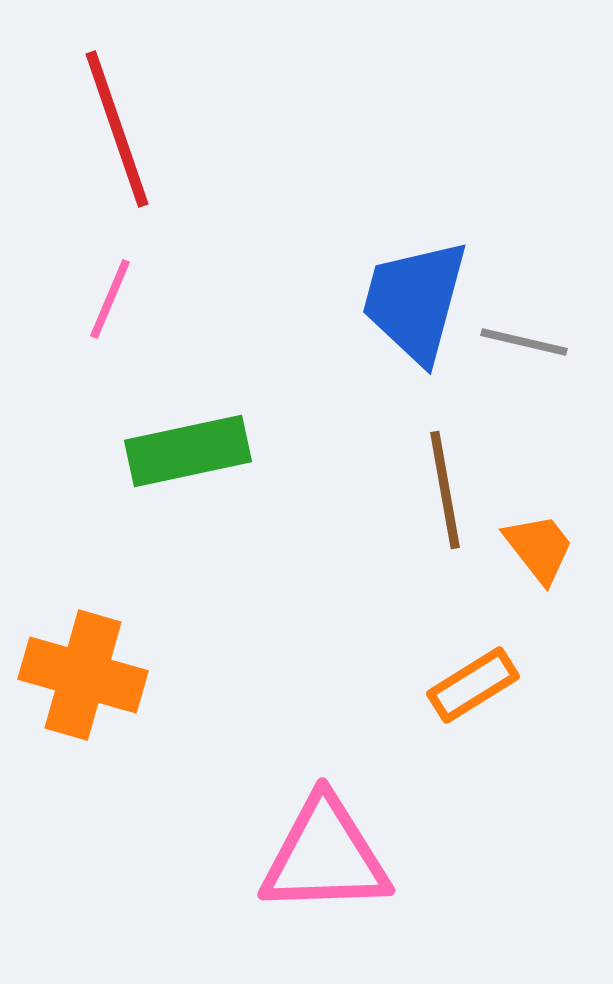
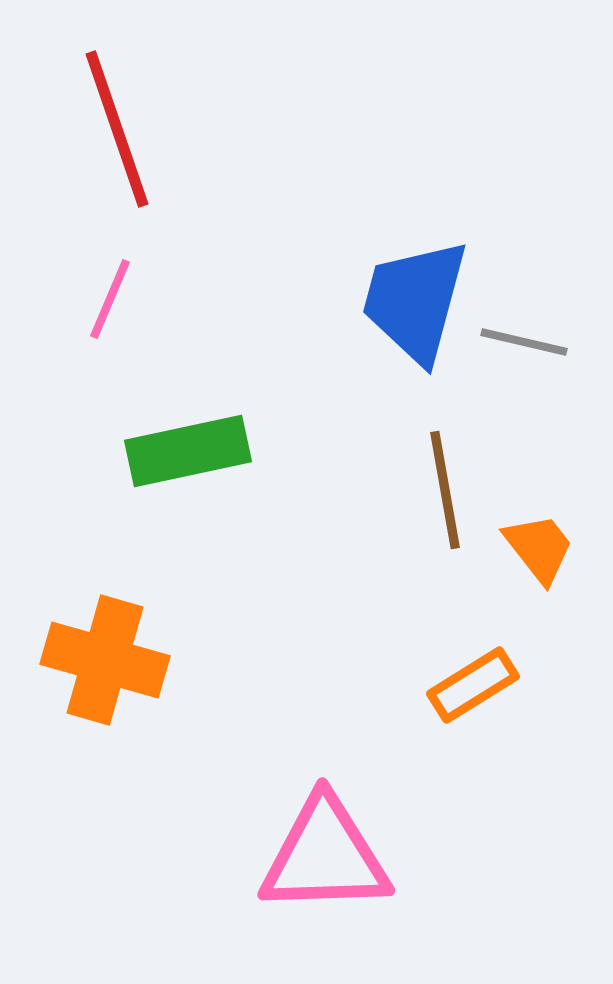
orange cross: moved 22 px right, 15 px up
